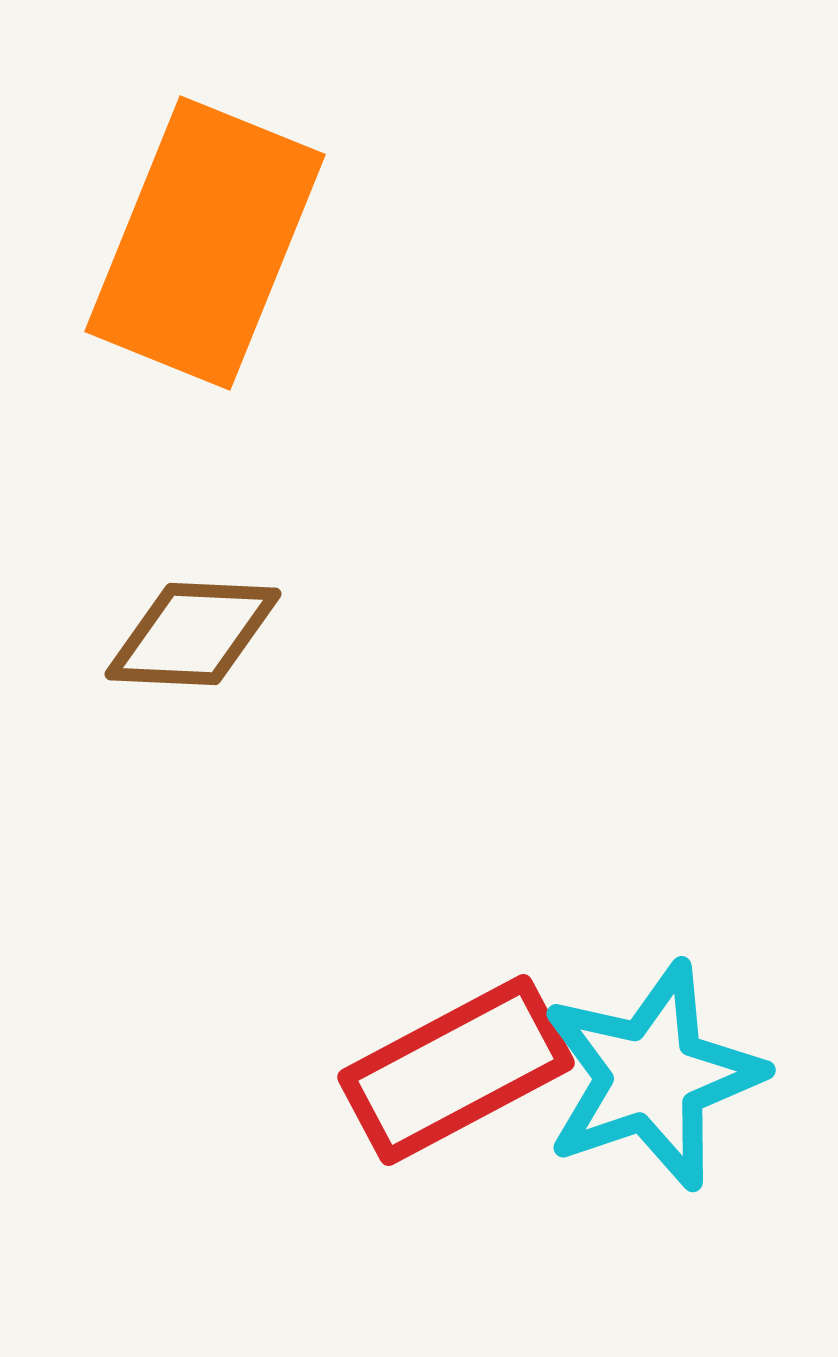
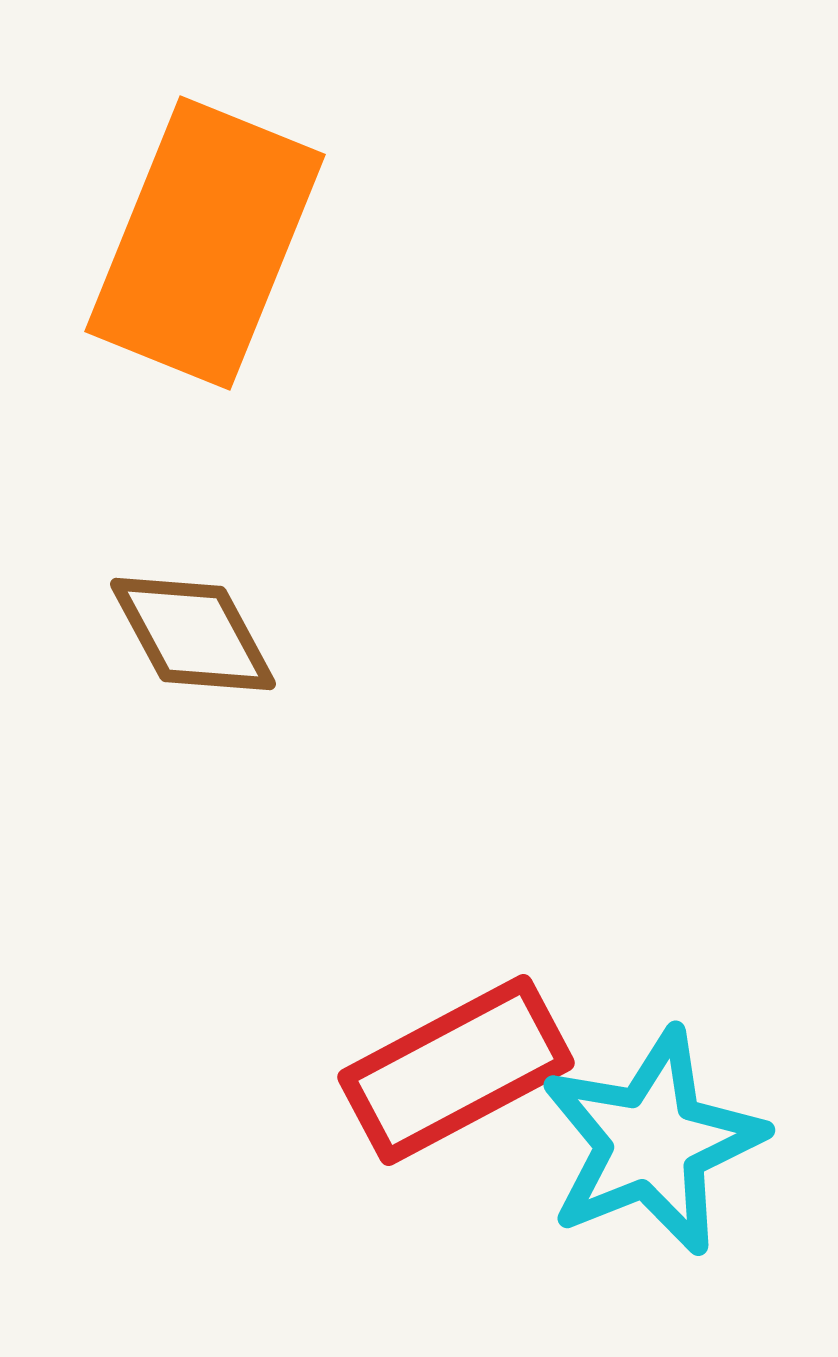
brown diamond: rotated 59 degrees clockwise
cyan star: moved 66 px down; rotated 3 degrees counterclockwise
